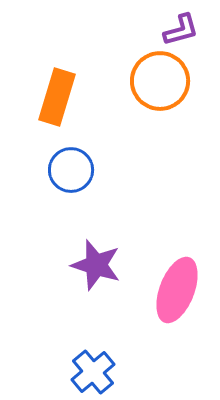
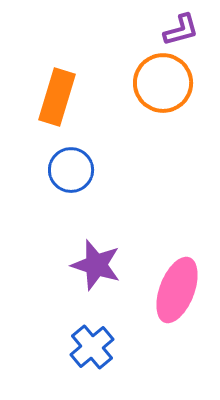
orange circle: moved 3 px right, 2 px down
blue cross: moved 1 px left, 25 px up
